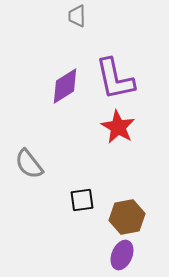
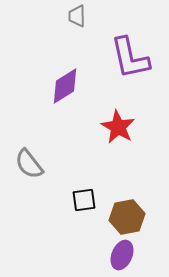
purple L-shape: moved 15 px right, 21 px up
black square: moved 2 px right
